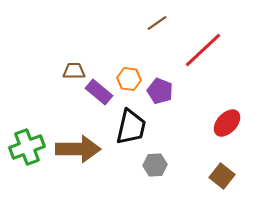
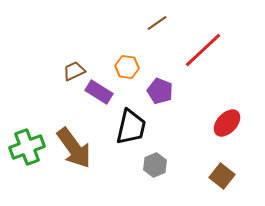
brown trapezoid: rotated 25 degrees counterclockwise
orange hexagon: moved 2 px left, 12 px up
purple rectangle: rotated 8 degrees counterclockwise
brown arrow: moved 4 px left, 1 px up; rotated 54 degrees clockwise
gray hexagon: rotated 20 degrees counterclockwise
